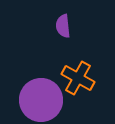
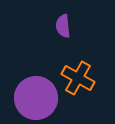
purple circle: moved 5 px left, 2 px up
